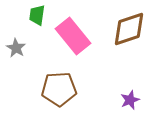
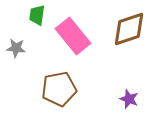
gray star: rotated 24 degrees counterclockwise
brown pentagon: rotated 8 degrees counterclockwise
purple star: moved 1 px left, 1 px up; rotated 30 degrees counterclockwise
